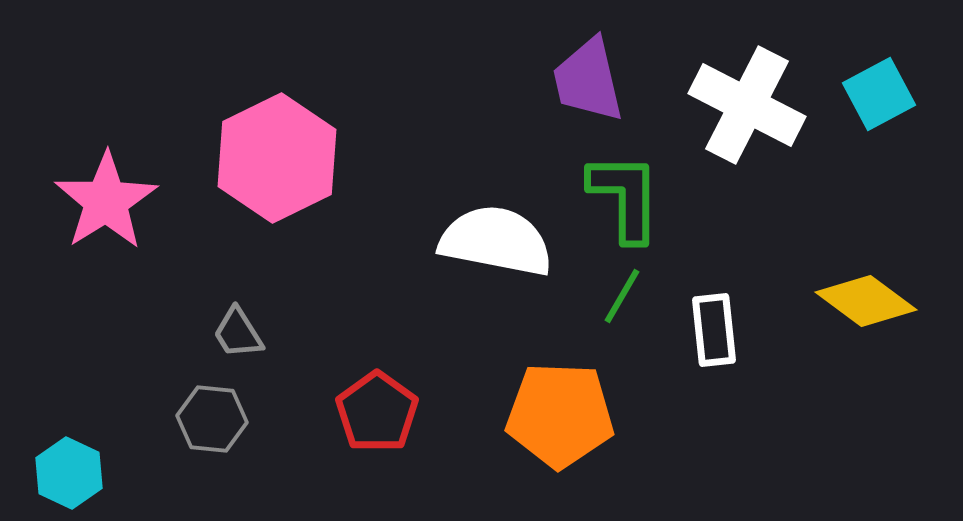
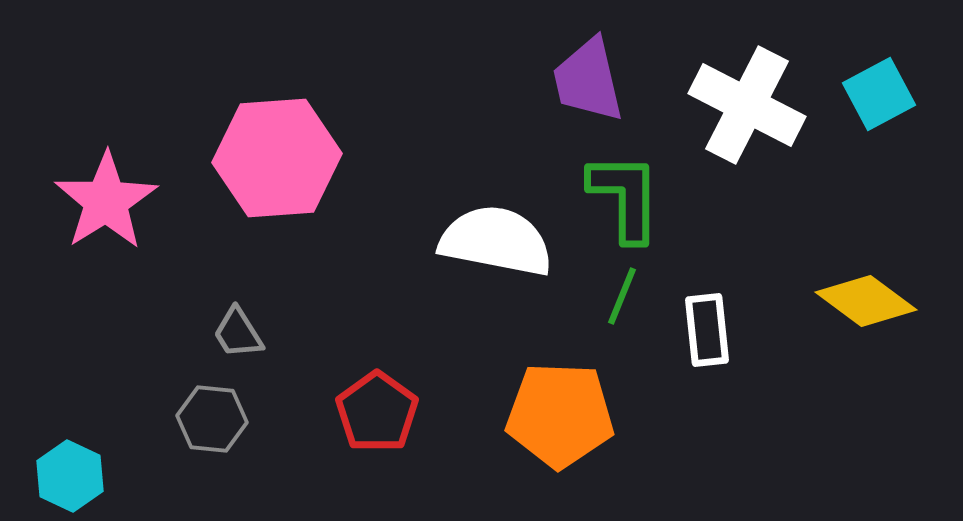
pink hexagon: rotated 22 degrees clockwise
green line: rotated 8 degrees counterclockwise
white rectangle: moved 7 px left
cyan hexagon: moved 1 px right, 3 px down
